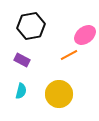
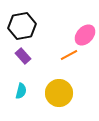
black hexagon: moved 9 px left
pink ellipse: rotated 10 degrees counterclockwise
purple rectangle: moved 1 px right, 4 px up; rotated 21 degrees clockwise
yellow circle: moved 1 px up
